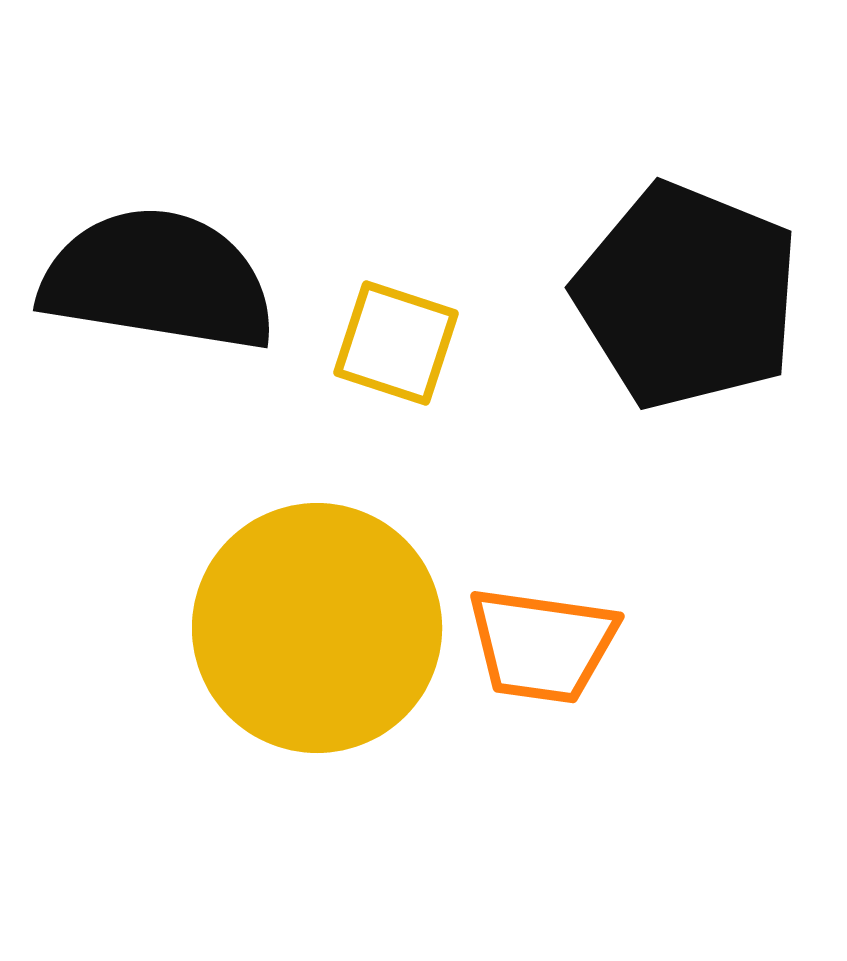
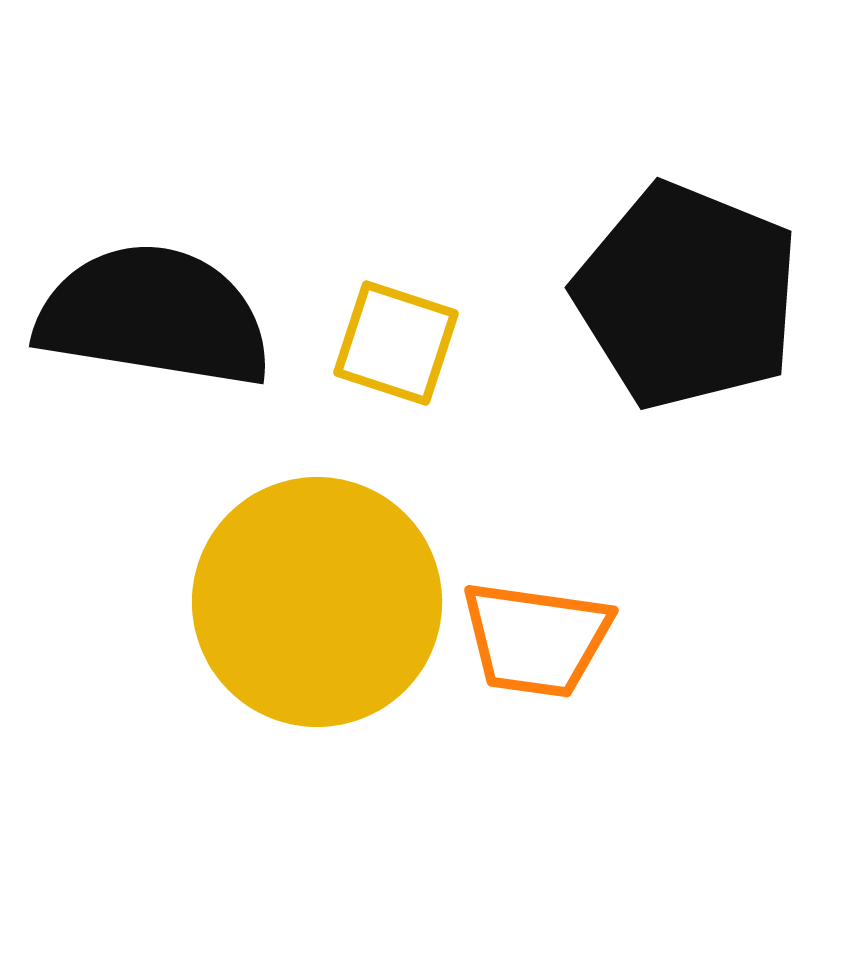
black semicircle: moved 4 px left, 36 px down
yellow circle: moved 26 px up
orange trapezoid: moved 6 px left, 6 px up
